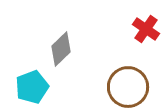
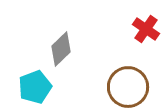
cyan pentagon: moved 3 px right
